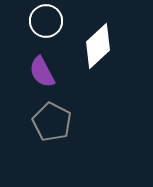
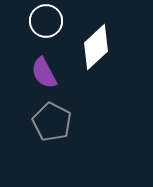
white diamond: moved 2 px left, 1 px down
purple semicircle: moved 2 px right, 1 px down
